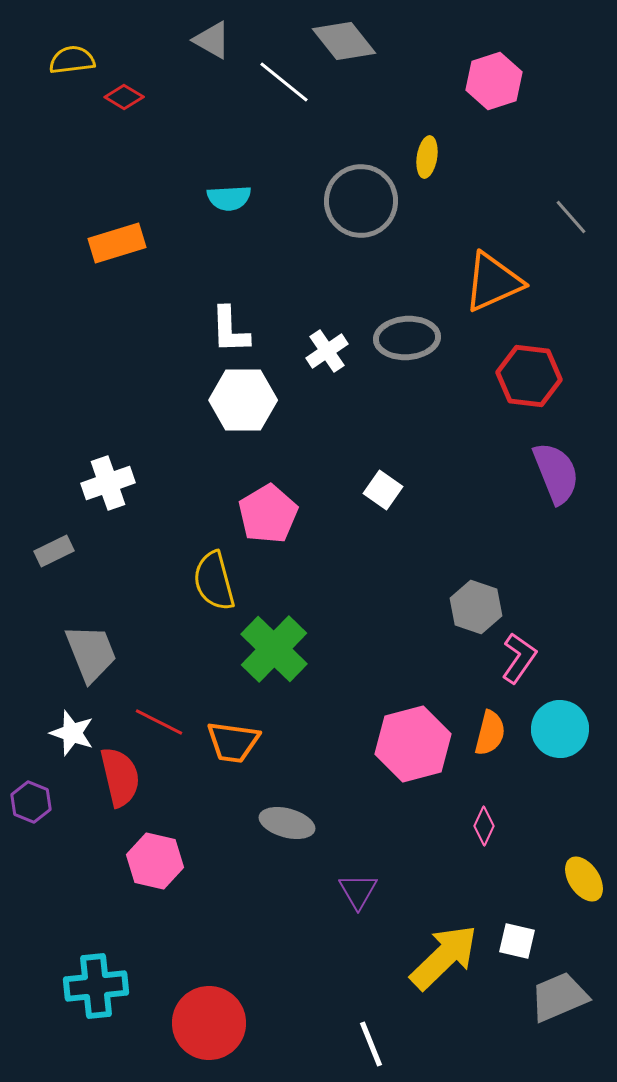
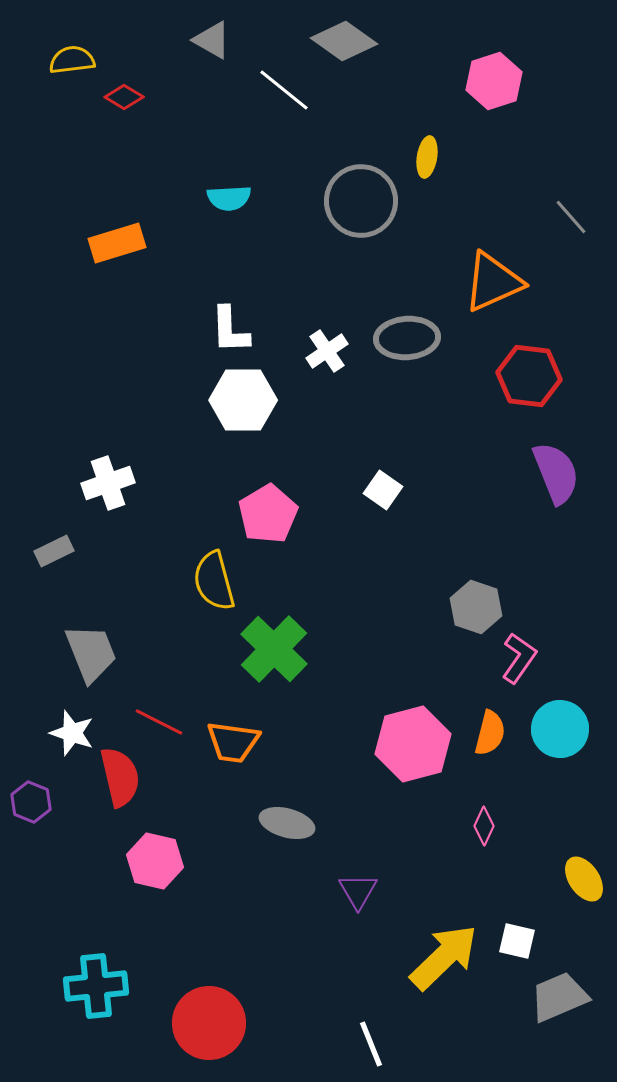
gray diamond at (344, 41): rotated 16 degrees counterclockwise
white line at (284, 82): moved 8 px down
